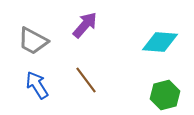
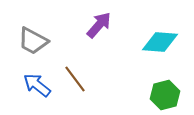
purple arrow: moved 14 px right
brown line: moved 11 px left, 1 px up
blue arrow: rotated 20 degrees counterclockwise
